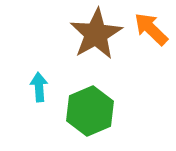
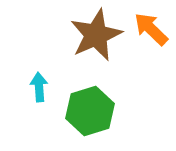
brown star: moved 1 px down; rotated 6 degrees clockwise
green hexagon: rotated 6 degrees clockwise
